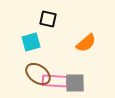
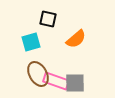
orange semicircle: moved 10 px left, 4 px up
brown ellipse: rotated 25 degrees clockwise
pink rectangle: moved 1 px right; rotated 15 degrees clockwise
